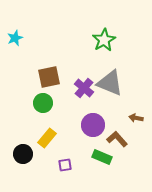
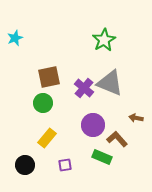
black circle: moved 2 px right, 11 px down
